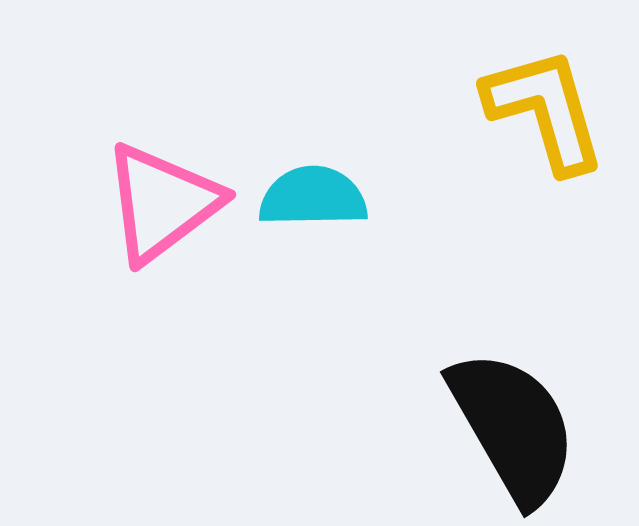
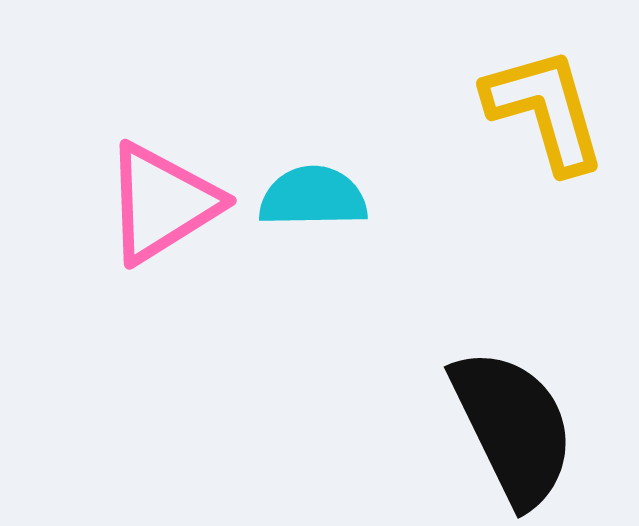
pink triangle: rotated 5 degrees clockwise
black semicircle: rotated 4 degrees clockwise
